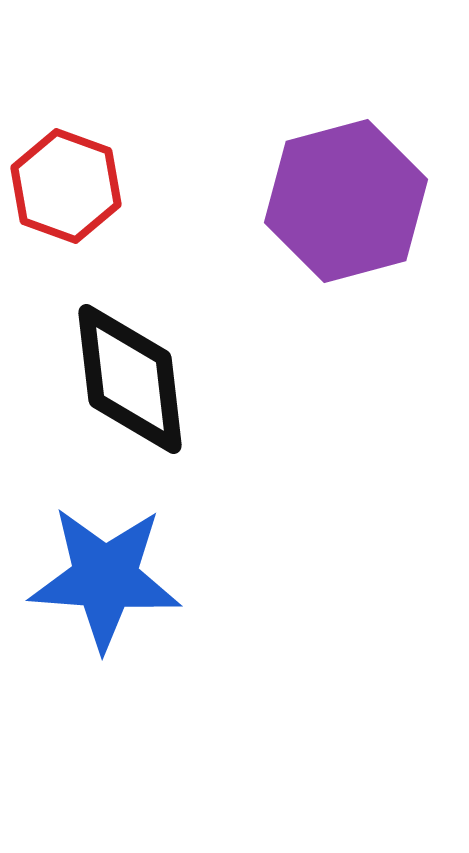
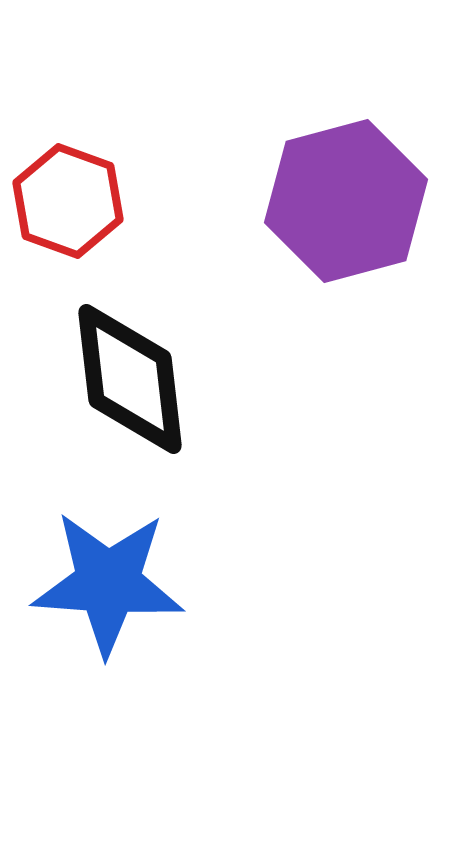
red hexagon: moved 2 px right, 15 px down
blue star: moved 3 px right, 5 px down
